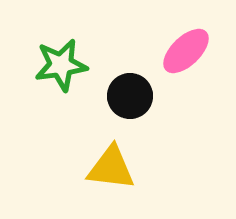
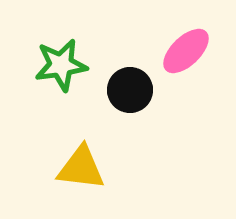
black circle: moved 6 px up
yellow triangle: moved 30 px left
